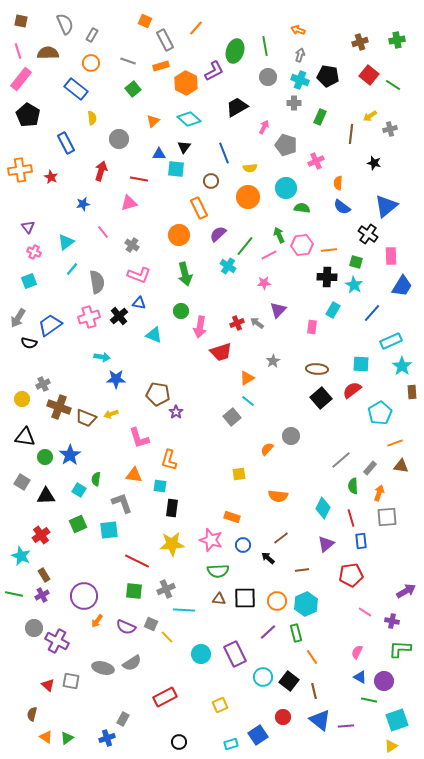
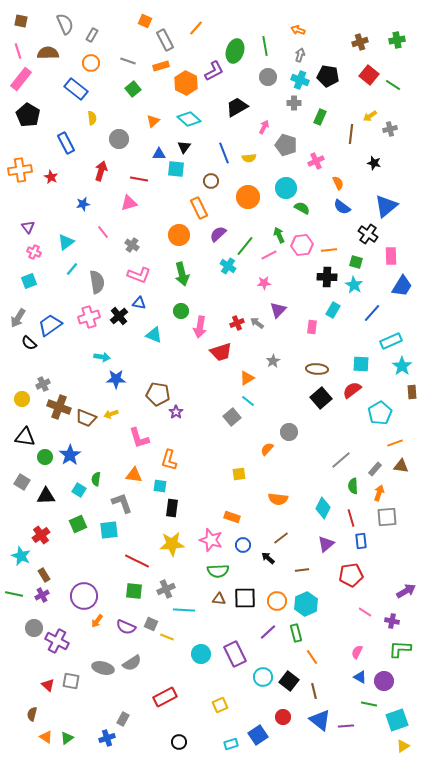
yellow semicircle at (250, 168): moved 1 px left, 10 px up
orange semicircle at (338, 183): rotated 152 degrees clockwise
green semicircle at (302, 208): rotated 21 degrees clockwise
green arrow at (185, 274): moved 3 px left
black semicircle at (29, 343): rotated 28 degrees clockwise
gray circle at (291, 436): moved 2 px left, 4 px up
gray rectangle at (370, 468): moved 5 px right, 1 px down
orange semicircle at (278, 496): moved 3 px down
yellow line at (167, 637): rotated 24 degrees counterclockwise
green line at (369, 700): moved 4 px down
yellow triangle at (391, 746): moved 12 px right
